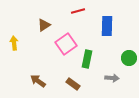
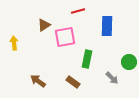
pink square: moved 1 px left, 7 px up; rotated 25 degrees clockwise
green circle: moved 4 px down
gray arrow: rotated 40 degrees clockwise
brown rectangle: moved 2 px up
